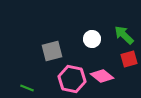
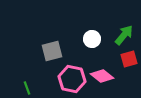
green arrow: rotated 85 degrees clockwise
green line: rotated 48 degrees clockwise
